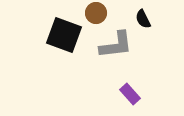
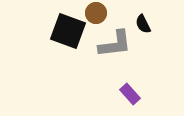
black semicircle: moved 5 px down
black square: moved 4 px right, 4 px up
gray L-shape: moved 1 px left, 1 px up
